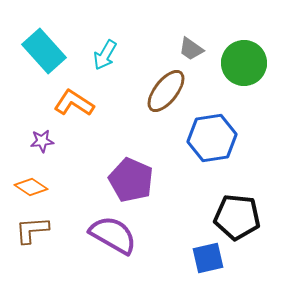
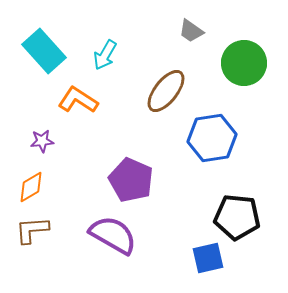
gray trapezoid: moved 18 px up
orange L-shape: moved 4 px right, 3 px up
orange diamond: rotated 64 degrees counterclockwise
